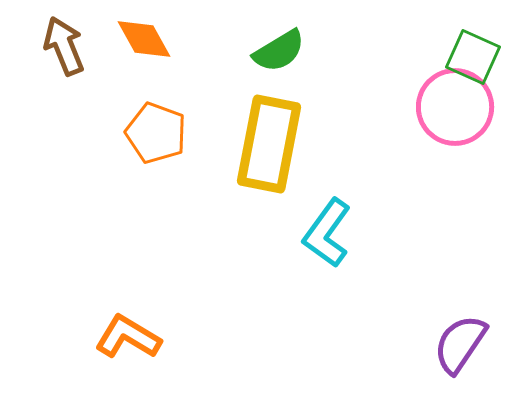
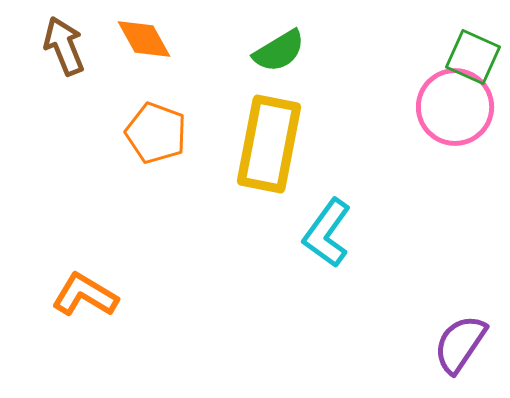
orange L-shape: moved 43 px left, 42 px up
